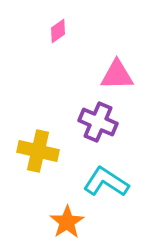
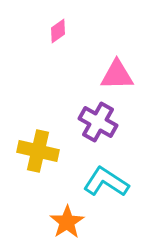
purple cross: rotated 6 degrees clockwise
